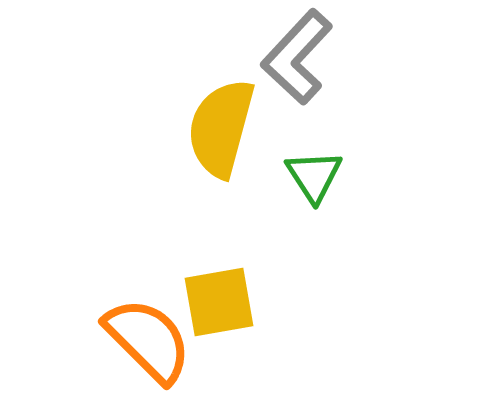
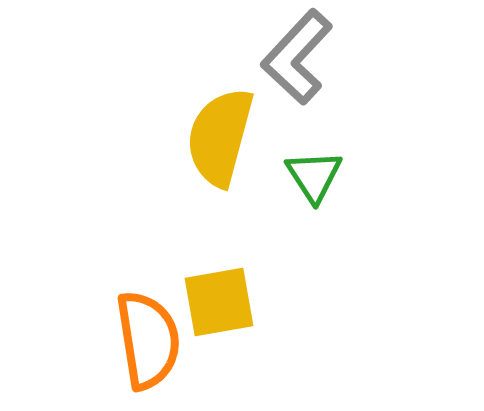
yellow semicircle: moved 1 px left, 9 px down
orange semicircle: rotated 36 degrees clockwise
